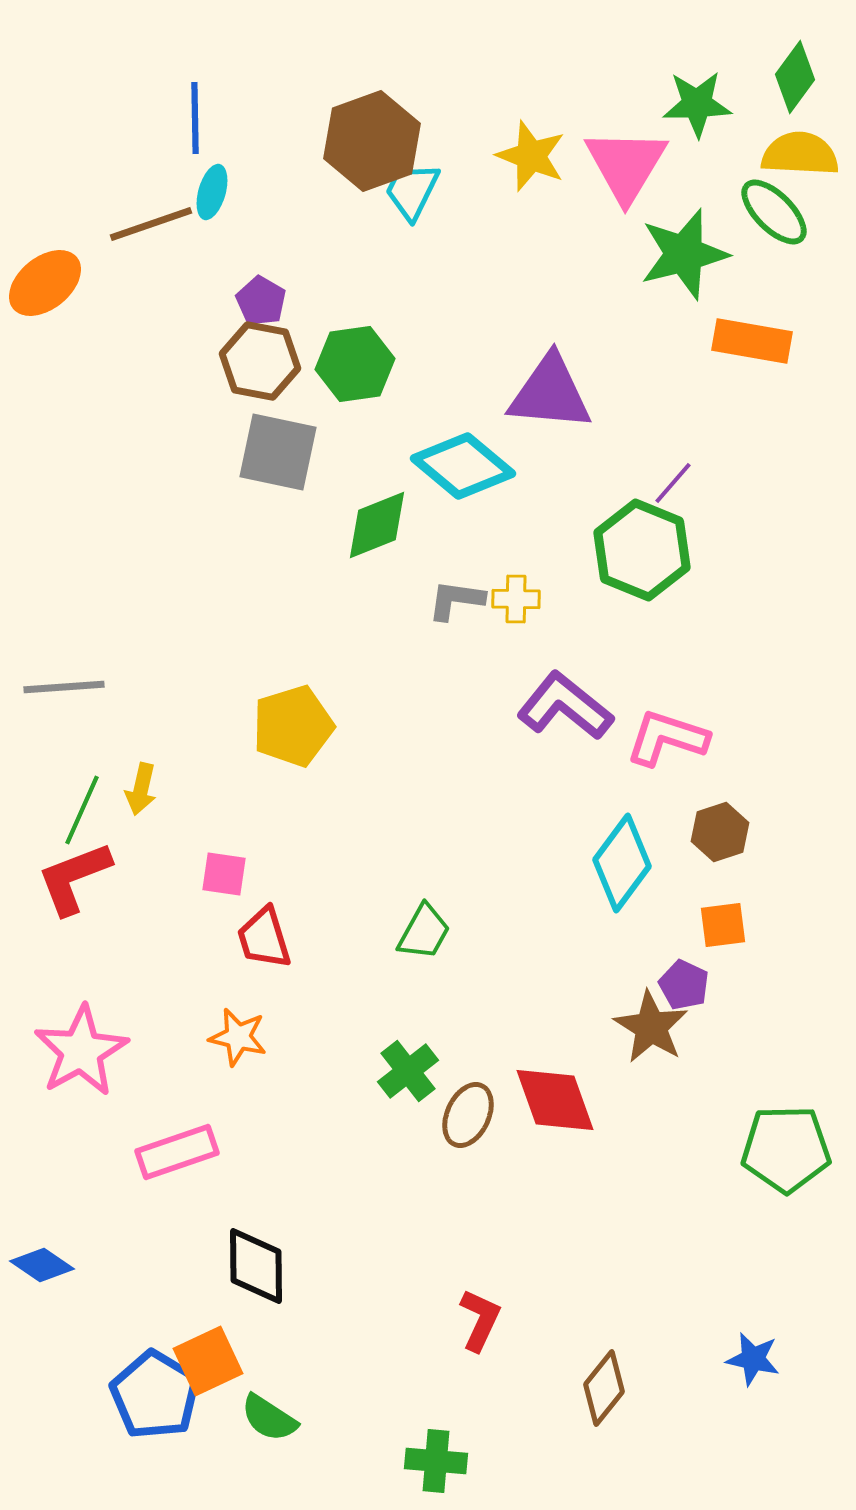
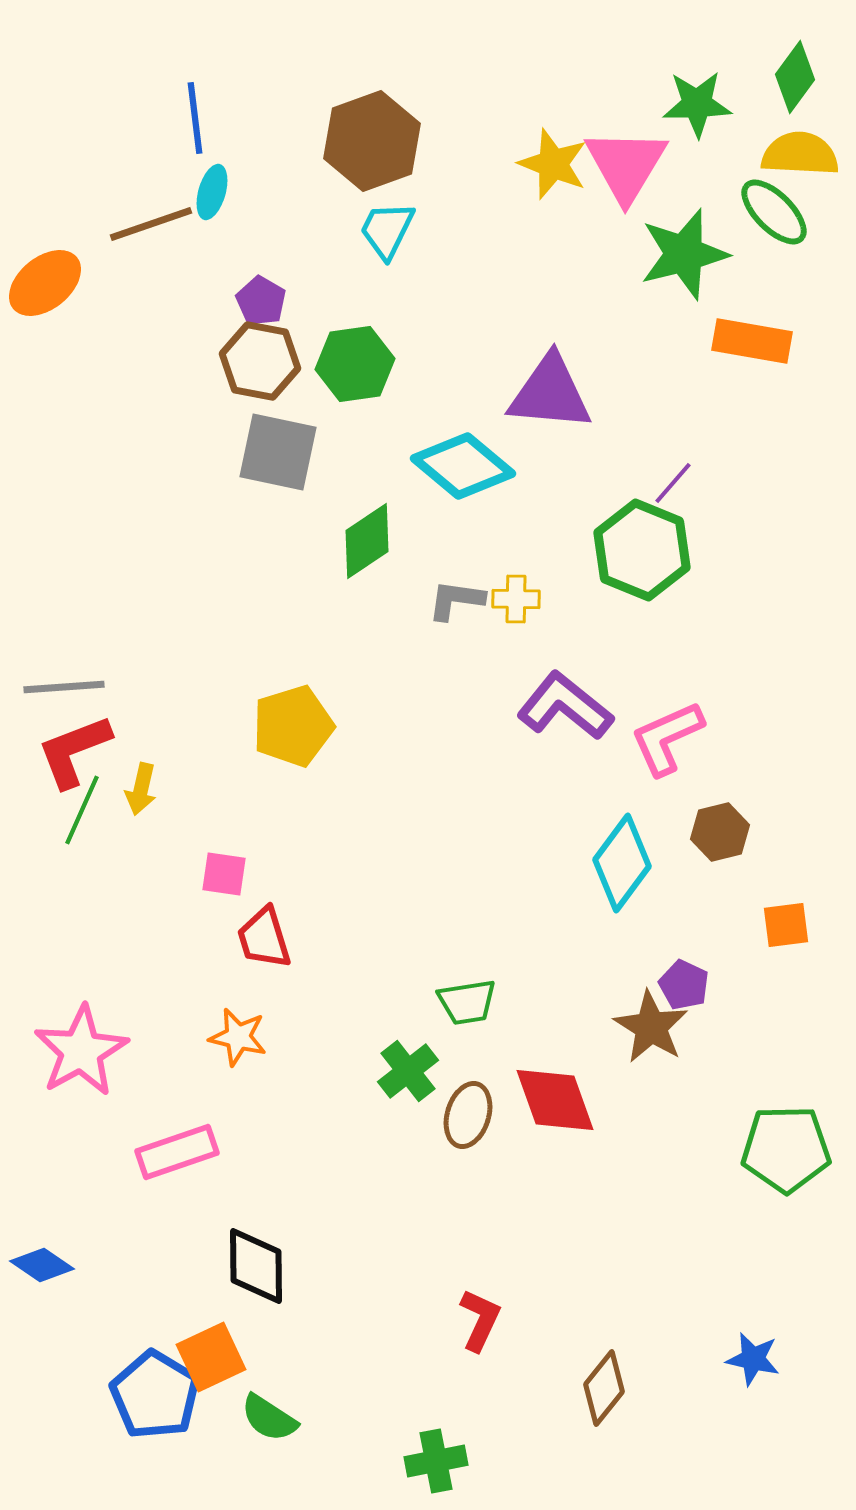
blue line at (195, 118): rotated 6 degrees counterclockwise
yellow star at (531, 156): moved 22 px right, 8 px down
cyan trapezoid at (412, 191): moved 25 px left, 39 px down
green diamond at (377, 525): moved 10 px left, 16 px down; rotated 12 degrees counterclockwise
pink L-shape at (667, 738): rotated 42 degrees counterclockwise
brown hexagon at (720, 832): rotated 4 degrees clockwise
red L-shape at (74, 878): moved 127 px up
orange square at (723, 925): moved 63 px right
green trapezoid at (424, 932): moved 43 px right, 70 px down; rotated 52 degrees clockwise
brown ellipse at (468, 1115): rotated 8 degrees counterclockwise
orange square at (208, 1361): moved 3 px right, 4 px up
green cross at (436, 1461): rotated 16 degrees counterclockwise
